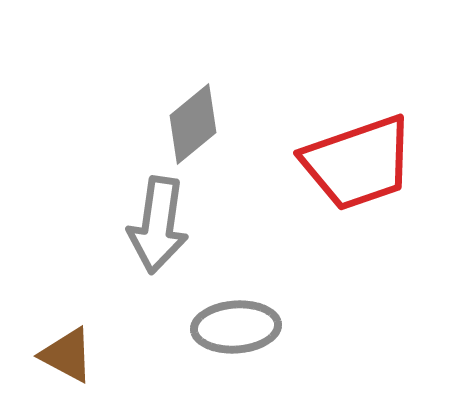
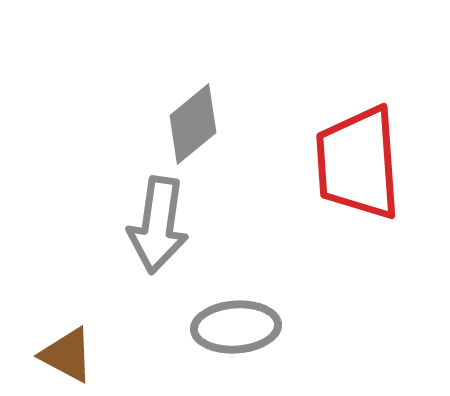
red trapezoid: rotated 105 degrees clockwise
